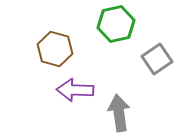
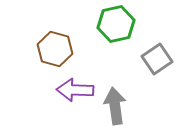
gray arrow: moved 4 px left, 7 px up
